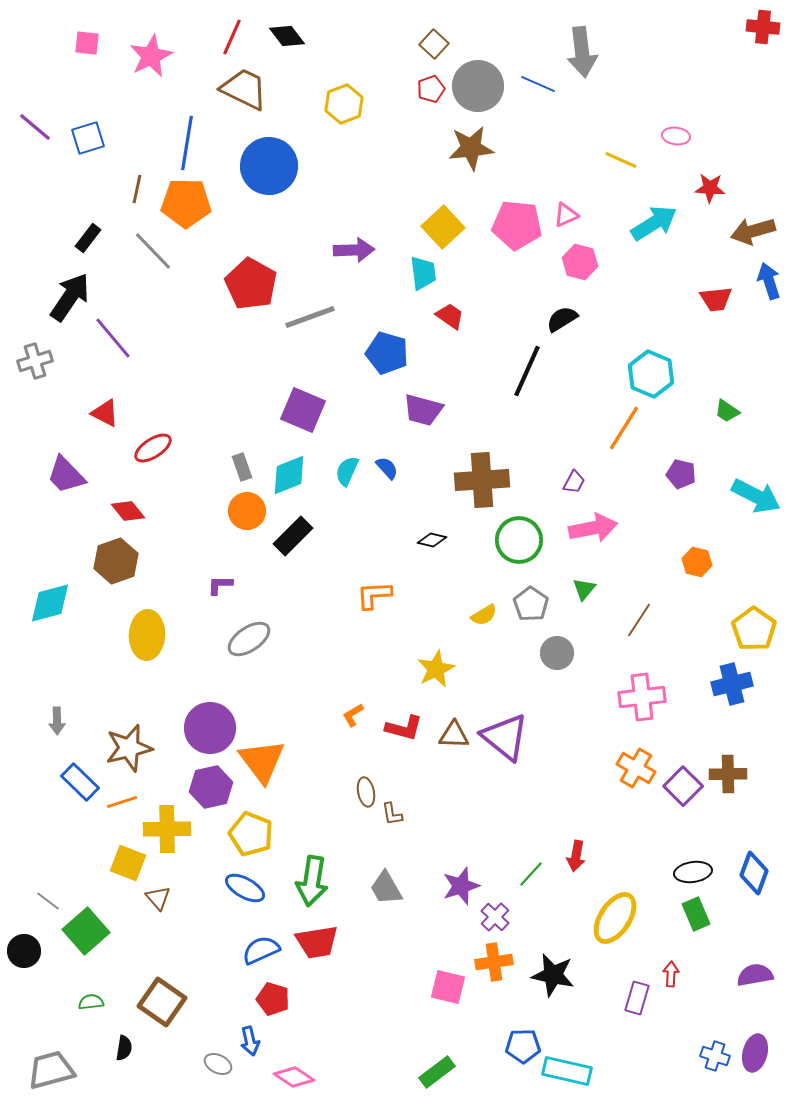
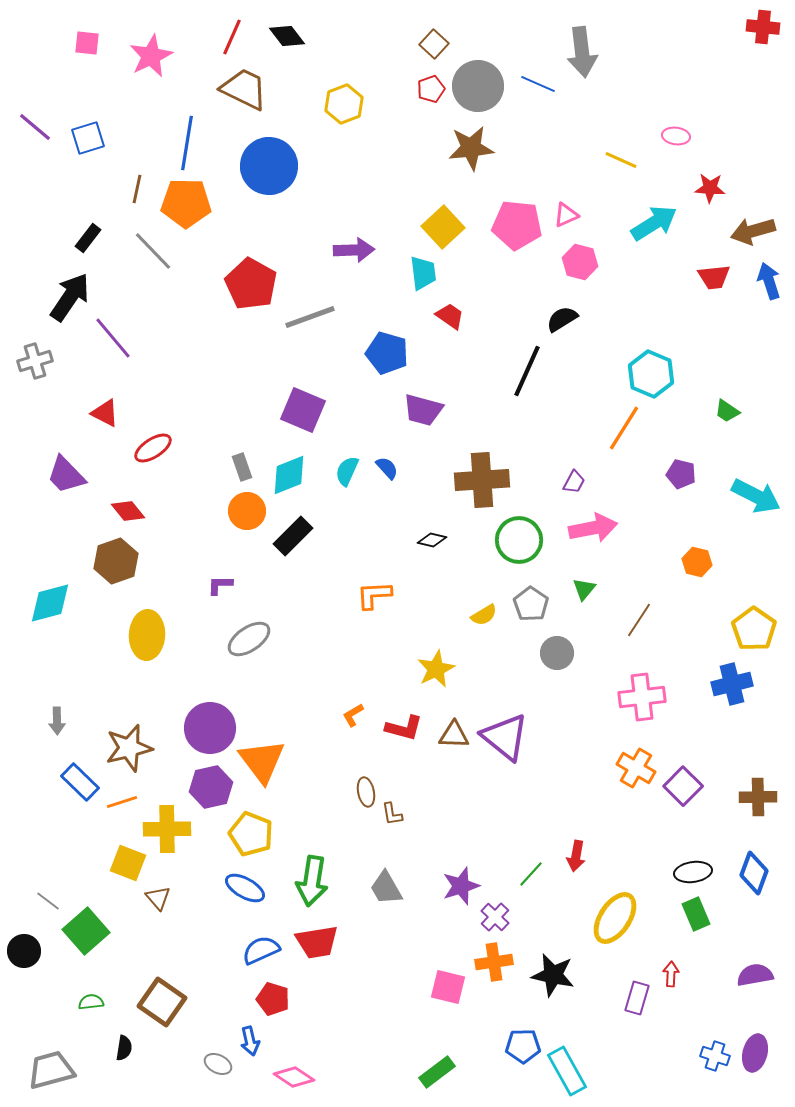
red trapezoid at (716, 299): moved 2 px left, 22 px up
brown cross at (728, 774): moved 30 px right, 23 px down
cyan rectangle at (567, 1071): rotated 48 degrees clockwise
